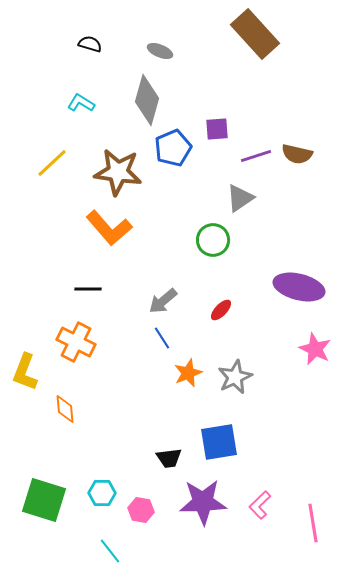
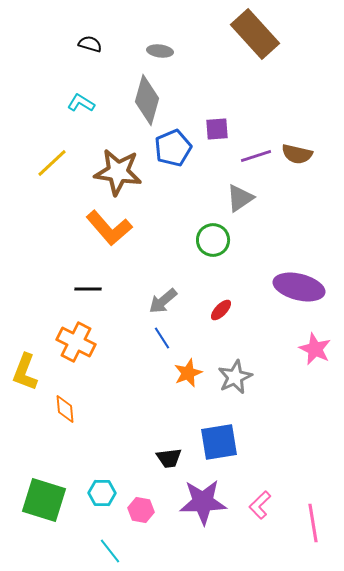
gray ellipse: rotated 15 degrees counterclockwise
